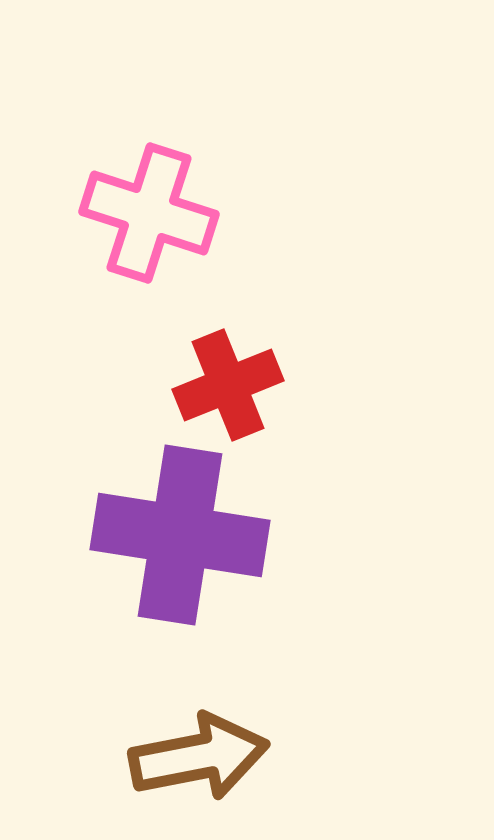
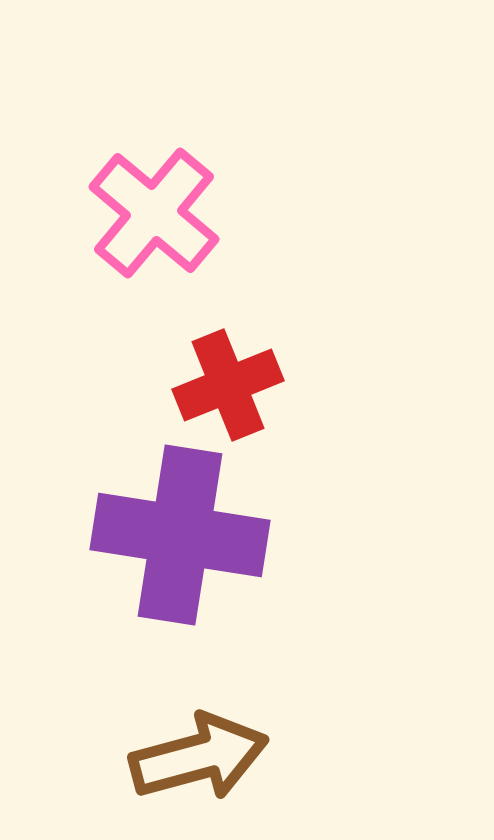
pink cross: moved 5 px right; rotated 22 degrees clockwise
brown arrow: rotated 4 degrees counterclockwise
